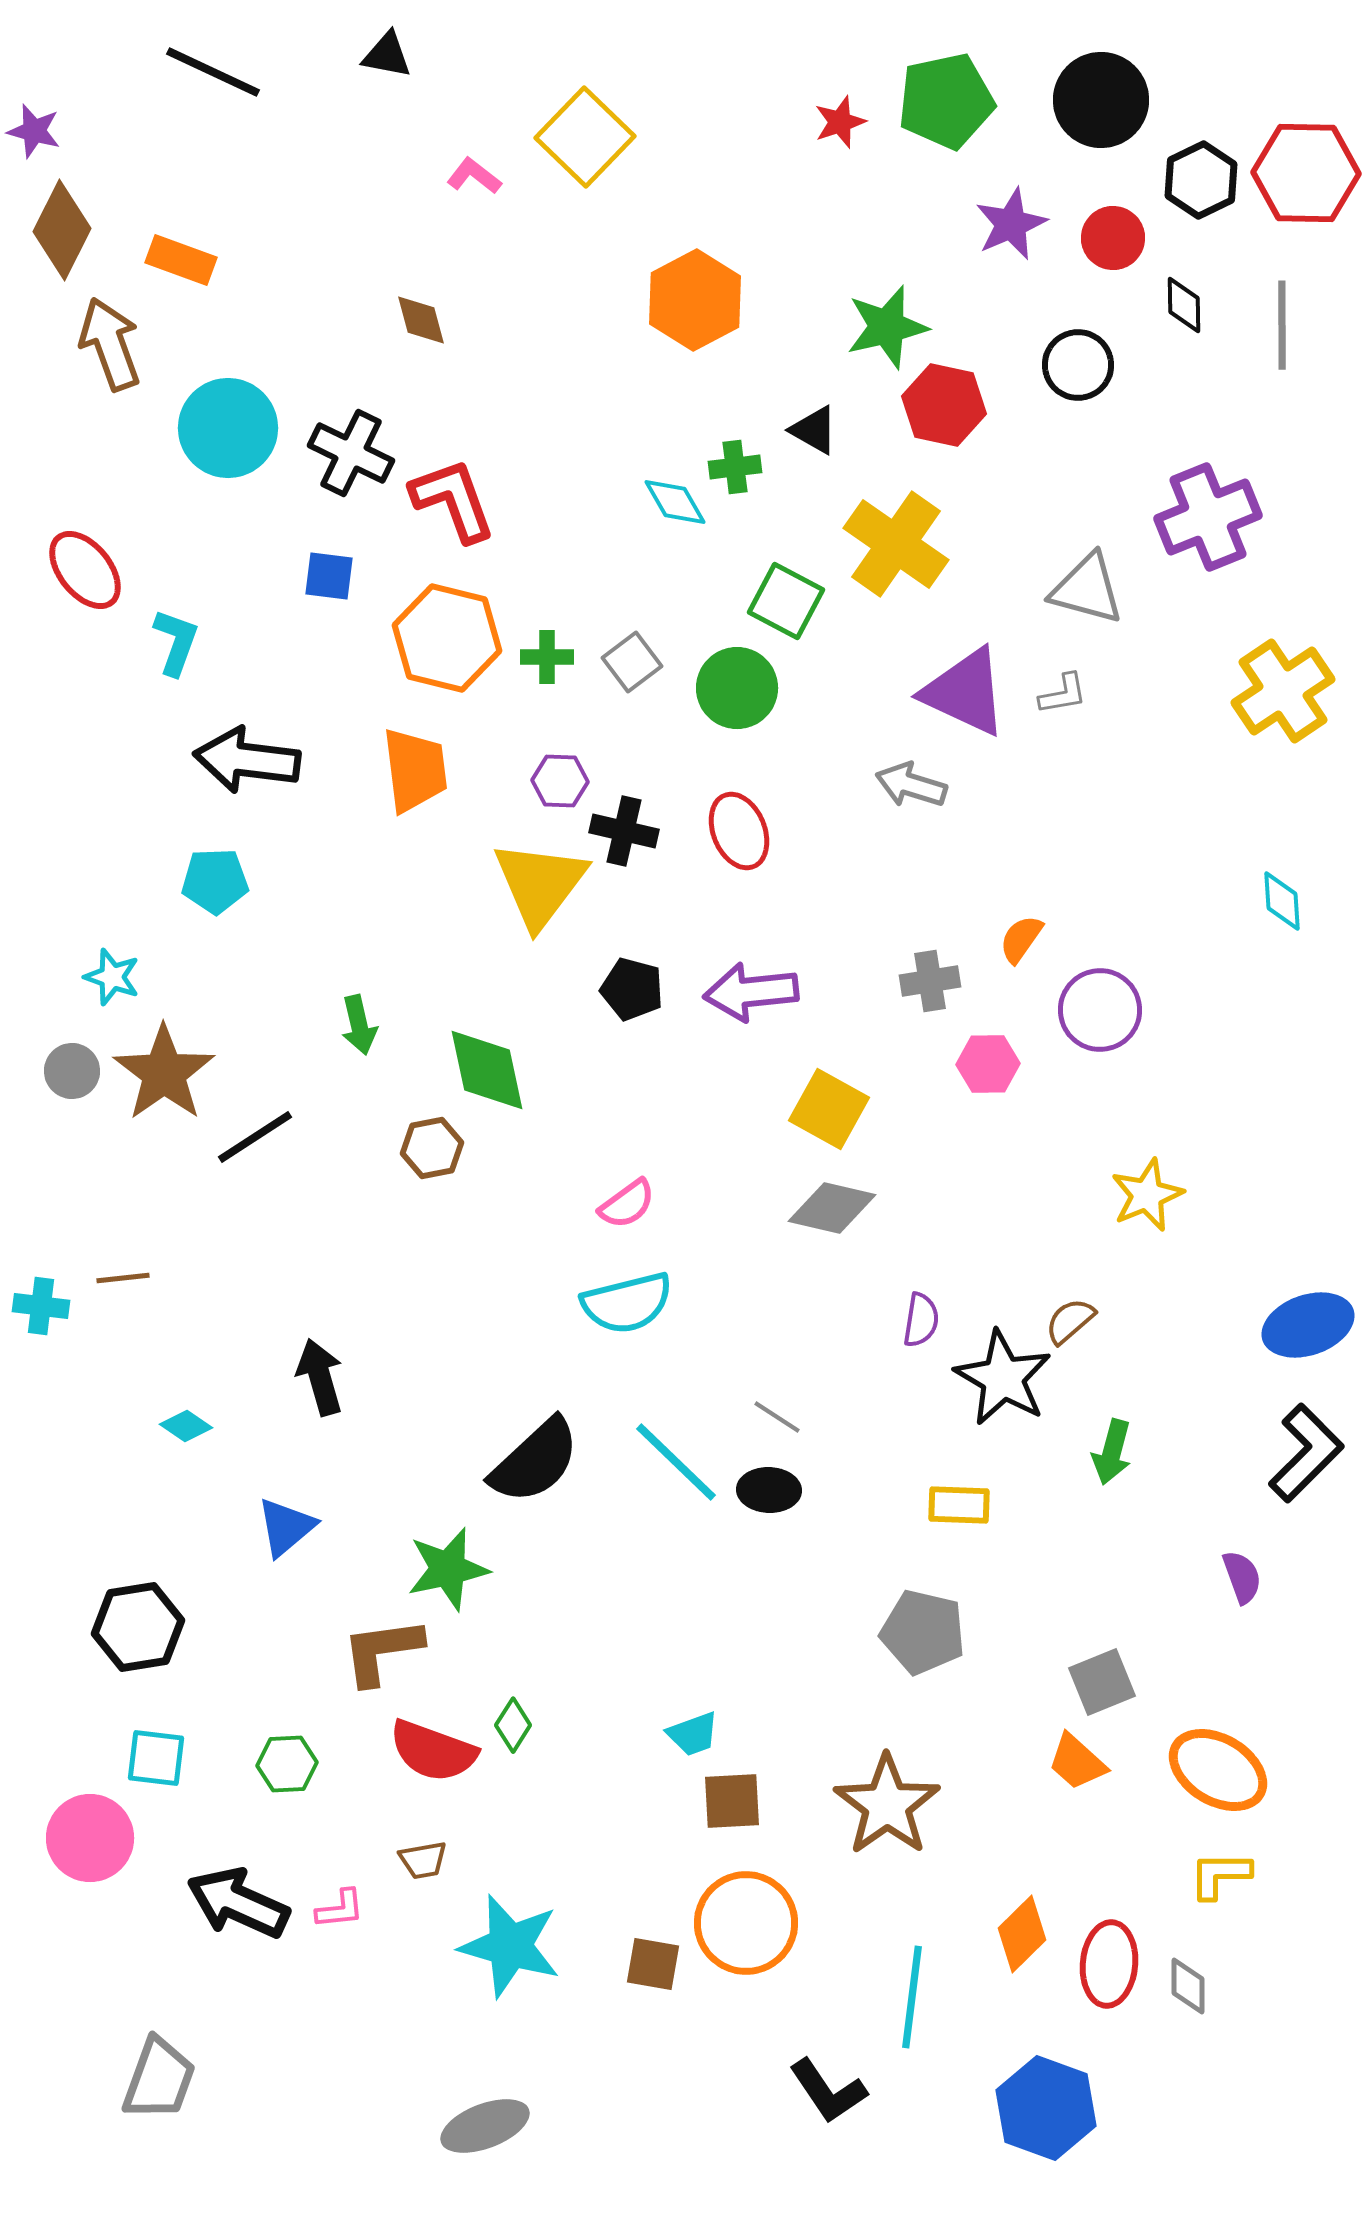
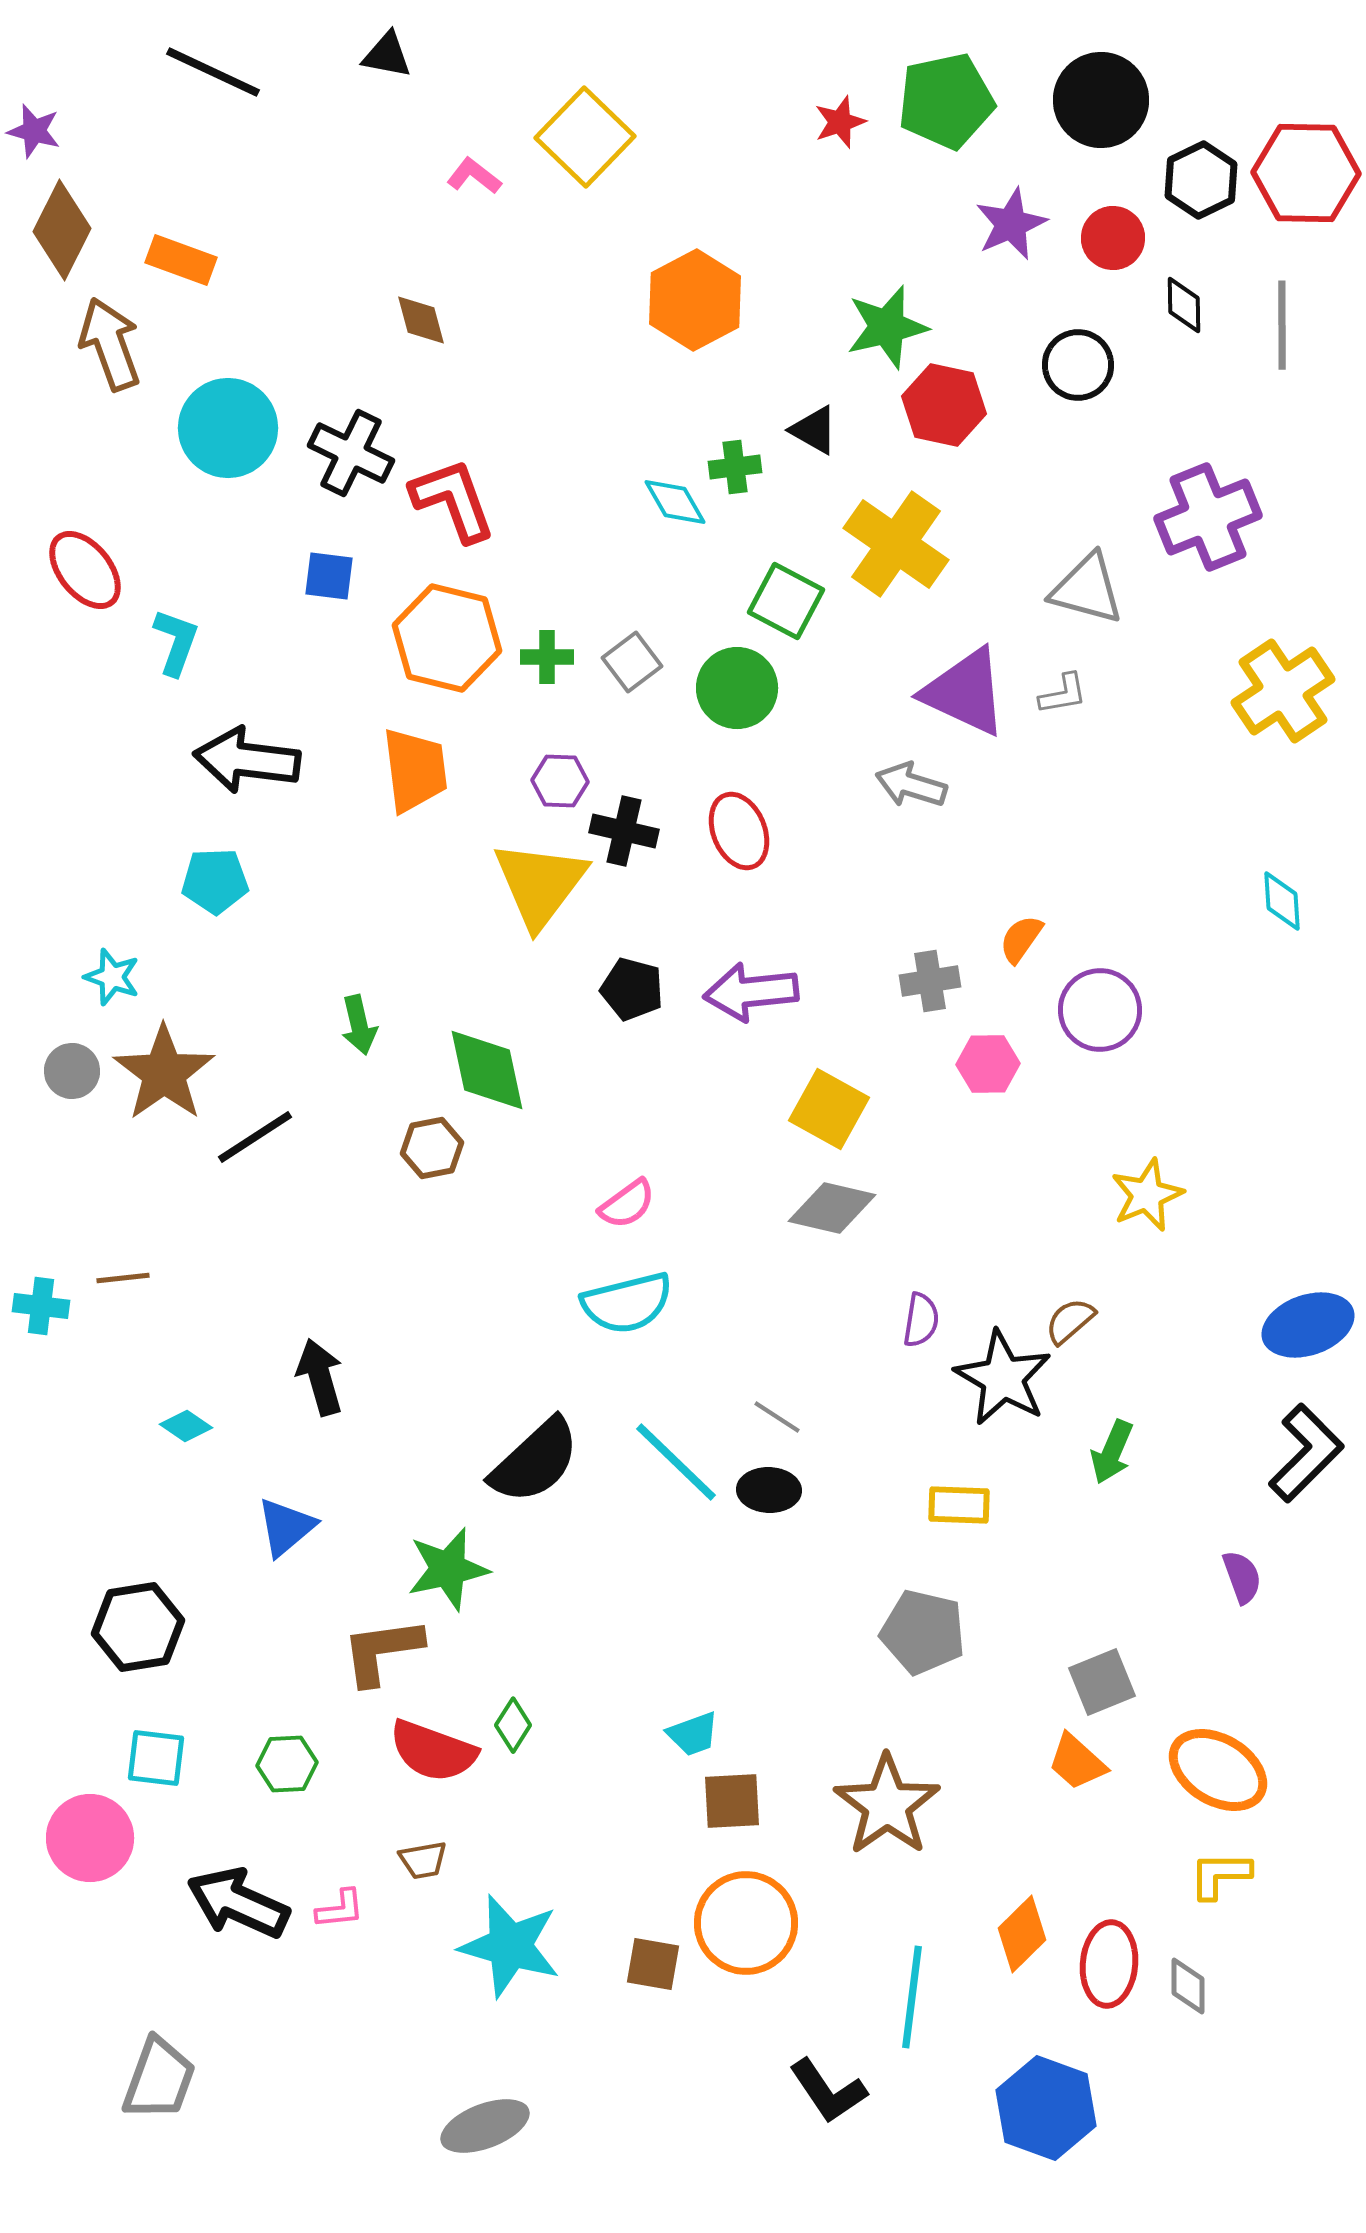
green arrow at (1112, 1452): rotated 8 degrees clockwise
